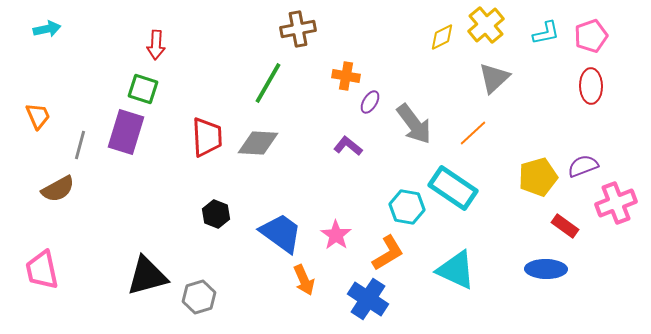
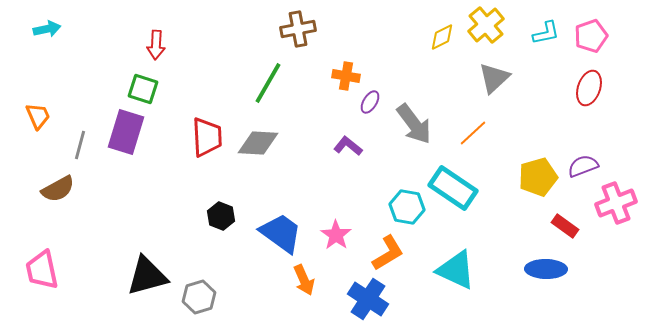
red ellipse: moved 2 px left, 2 px down; rotated 20 degrees clockwise
black hexagon: moved 5 px right, 2 px down
